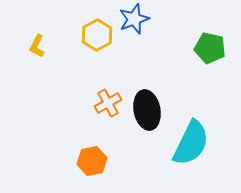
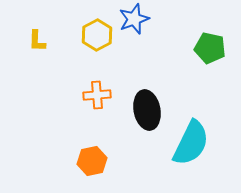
yellow L-shape: moved 5 px up; rotated 25 degrees counterclockwise
orange cross: moved 11 px left, 8 px up; rotated 24 degrees clockwise
